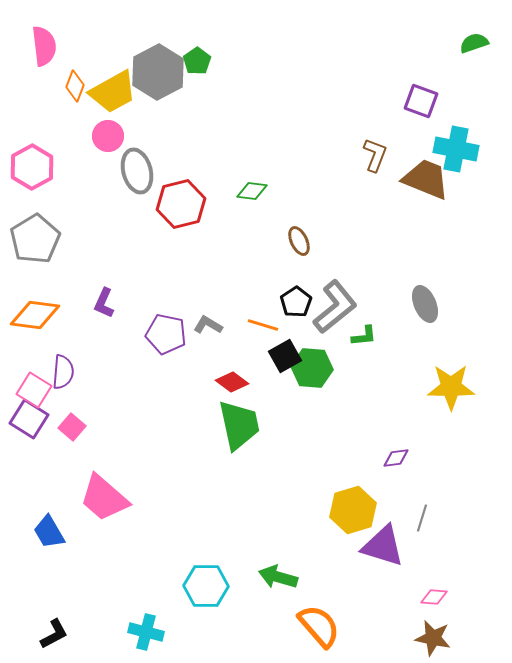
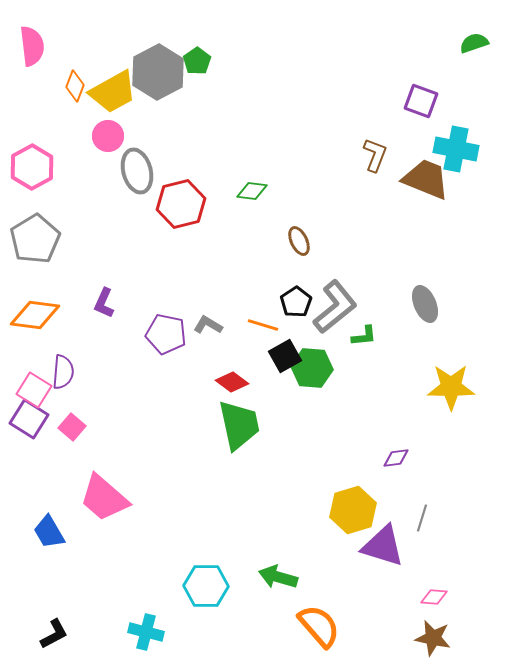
pink semicircle at (44, 46): moved 12 px left
